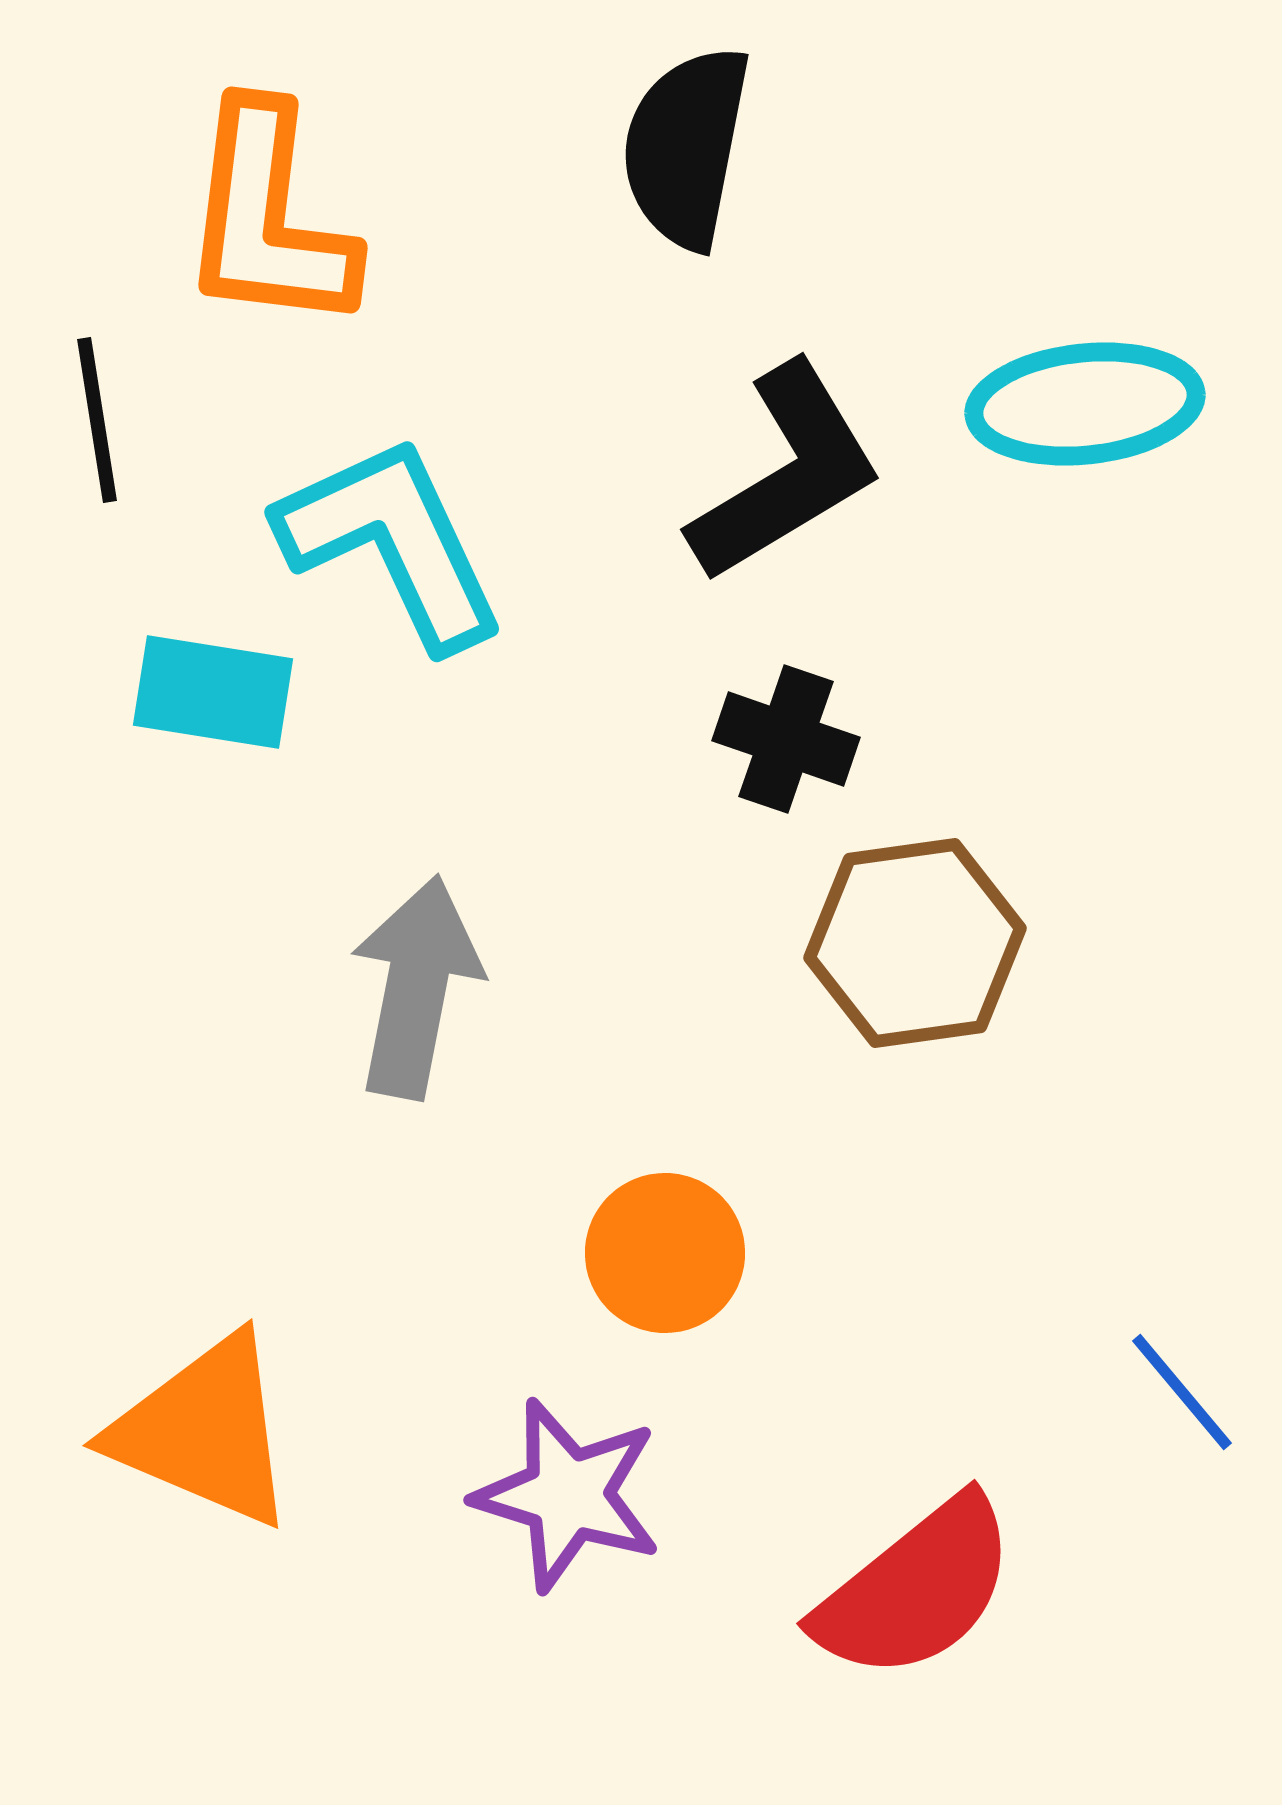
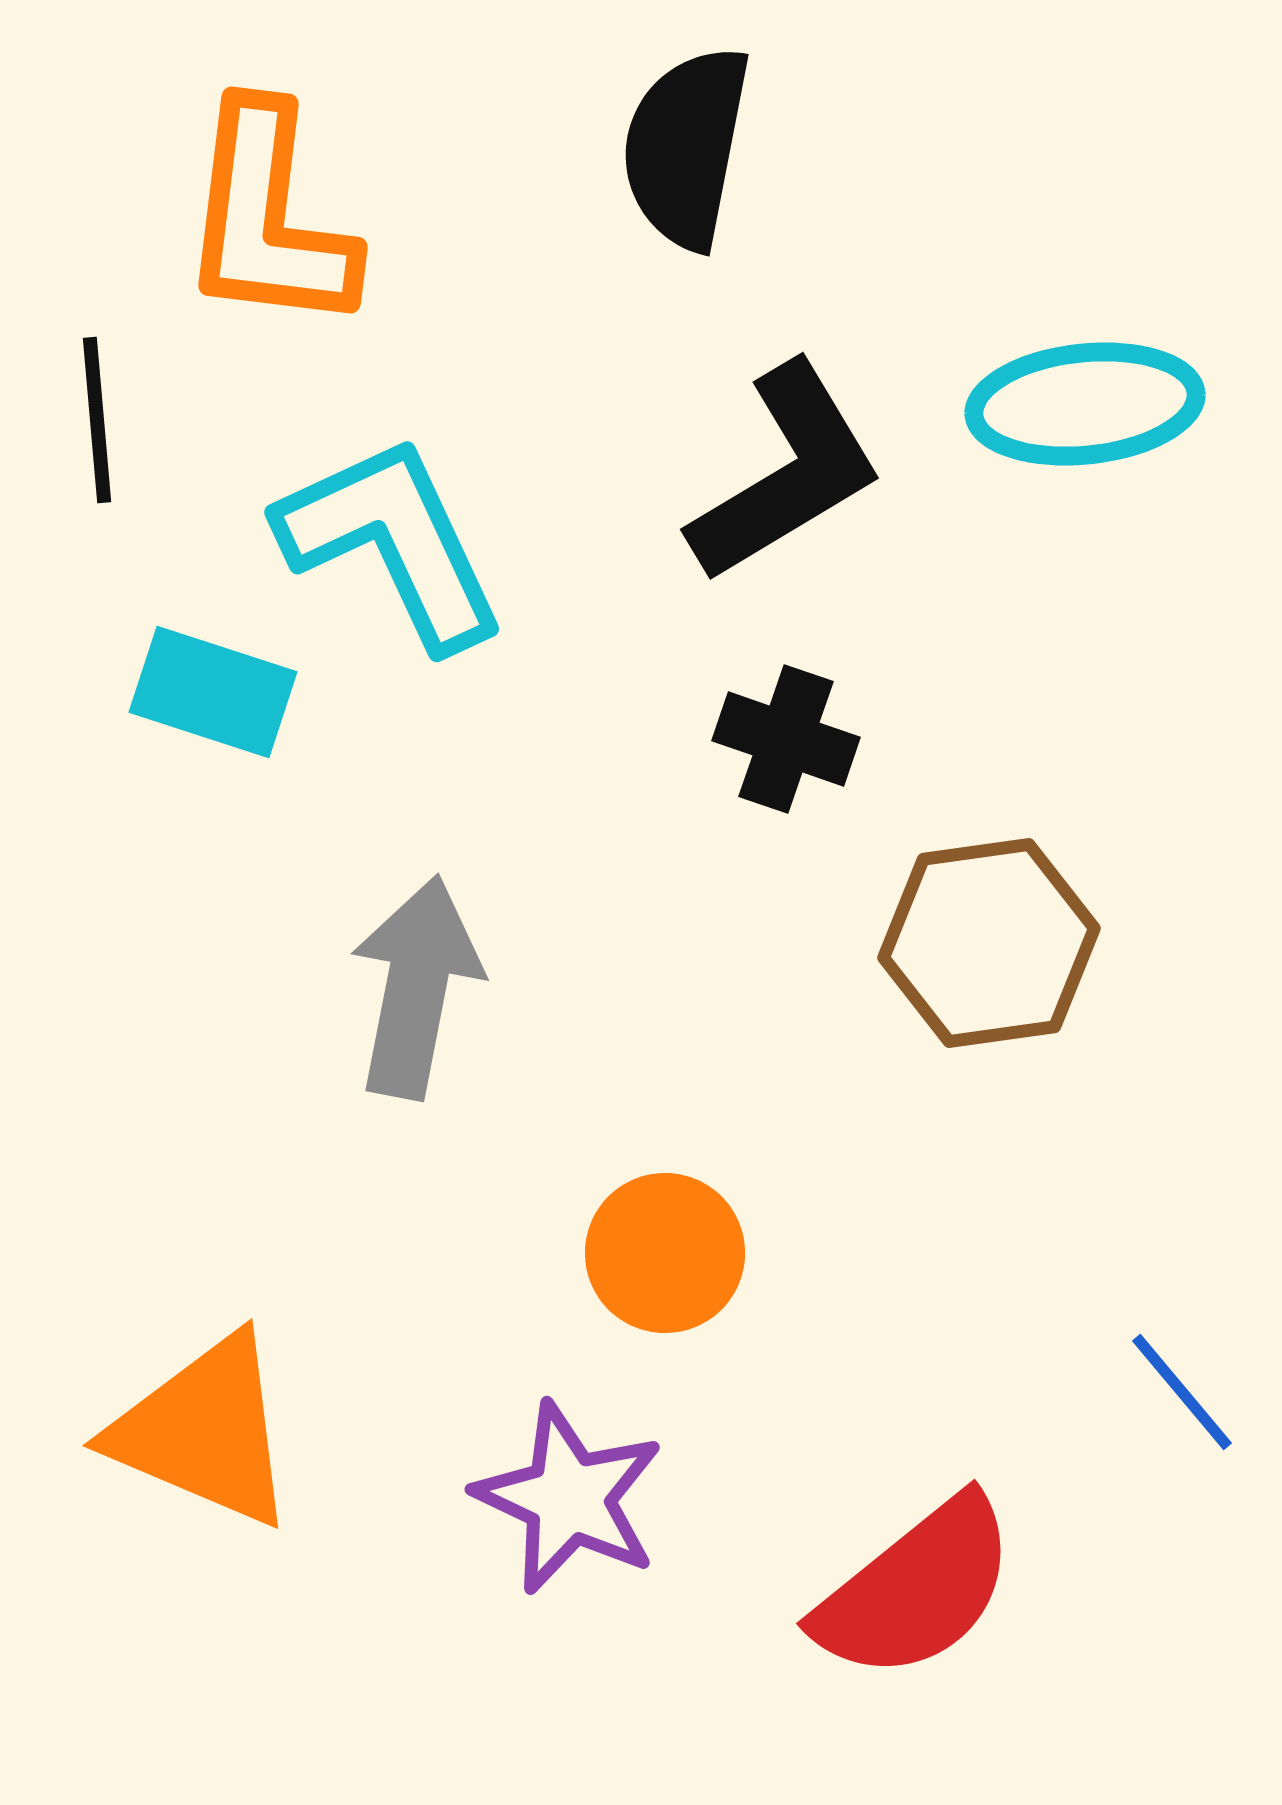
black line: rotated 4 degrees clockwise
cyan rectangle: rotated 9 degrees clockwise
brown hexagon: moved 74 px right
purple star: moved 1 px right, 3 px down; rotated 8 degrees clockwise
